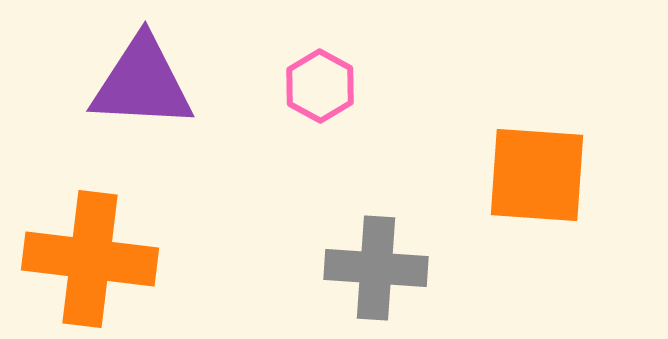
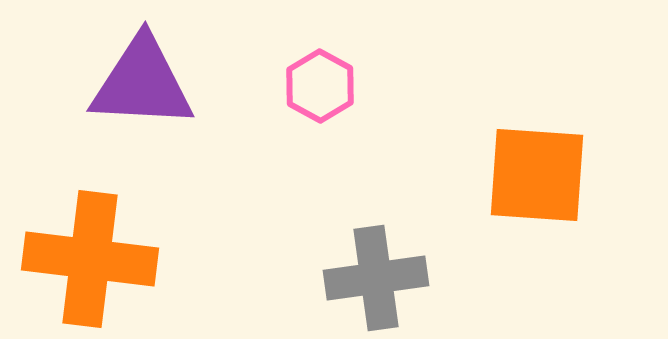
gray cross: moved 10 px down; rotated 12 degrees counterclockwise
